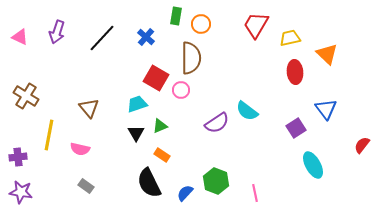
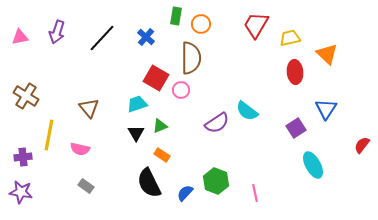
pink triangle: rotated 36 degrees counterclockwise
blue triangle: rotated 10 degrees clockwise
purple cross: moved 5 px right
